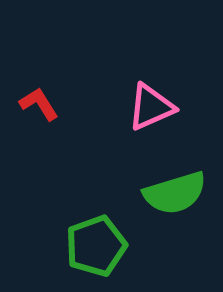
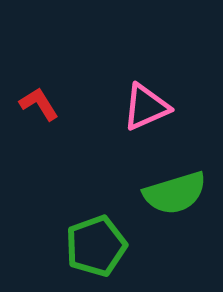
pink triangle: moved 5 px left
